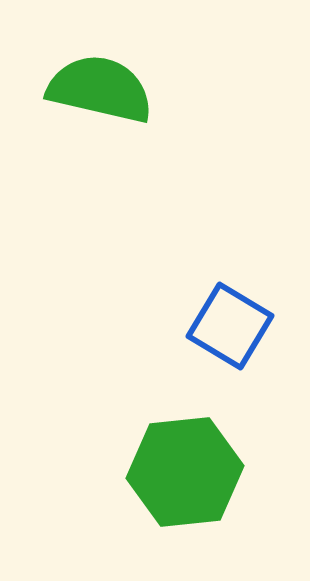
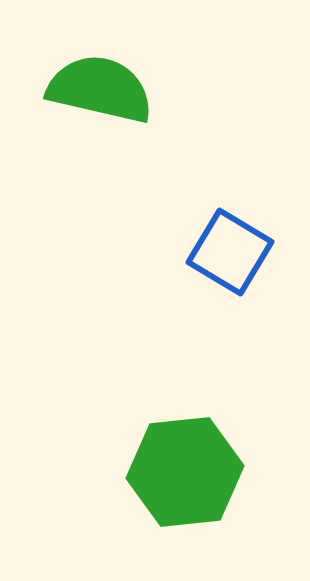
blue square: moved 74 px up
